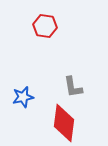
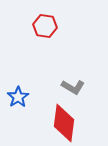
gray L-shape: rotated 50 degrees counterclockwise
blue star: moved 5 px left; rotated 20 degrees counterclockwise
